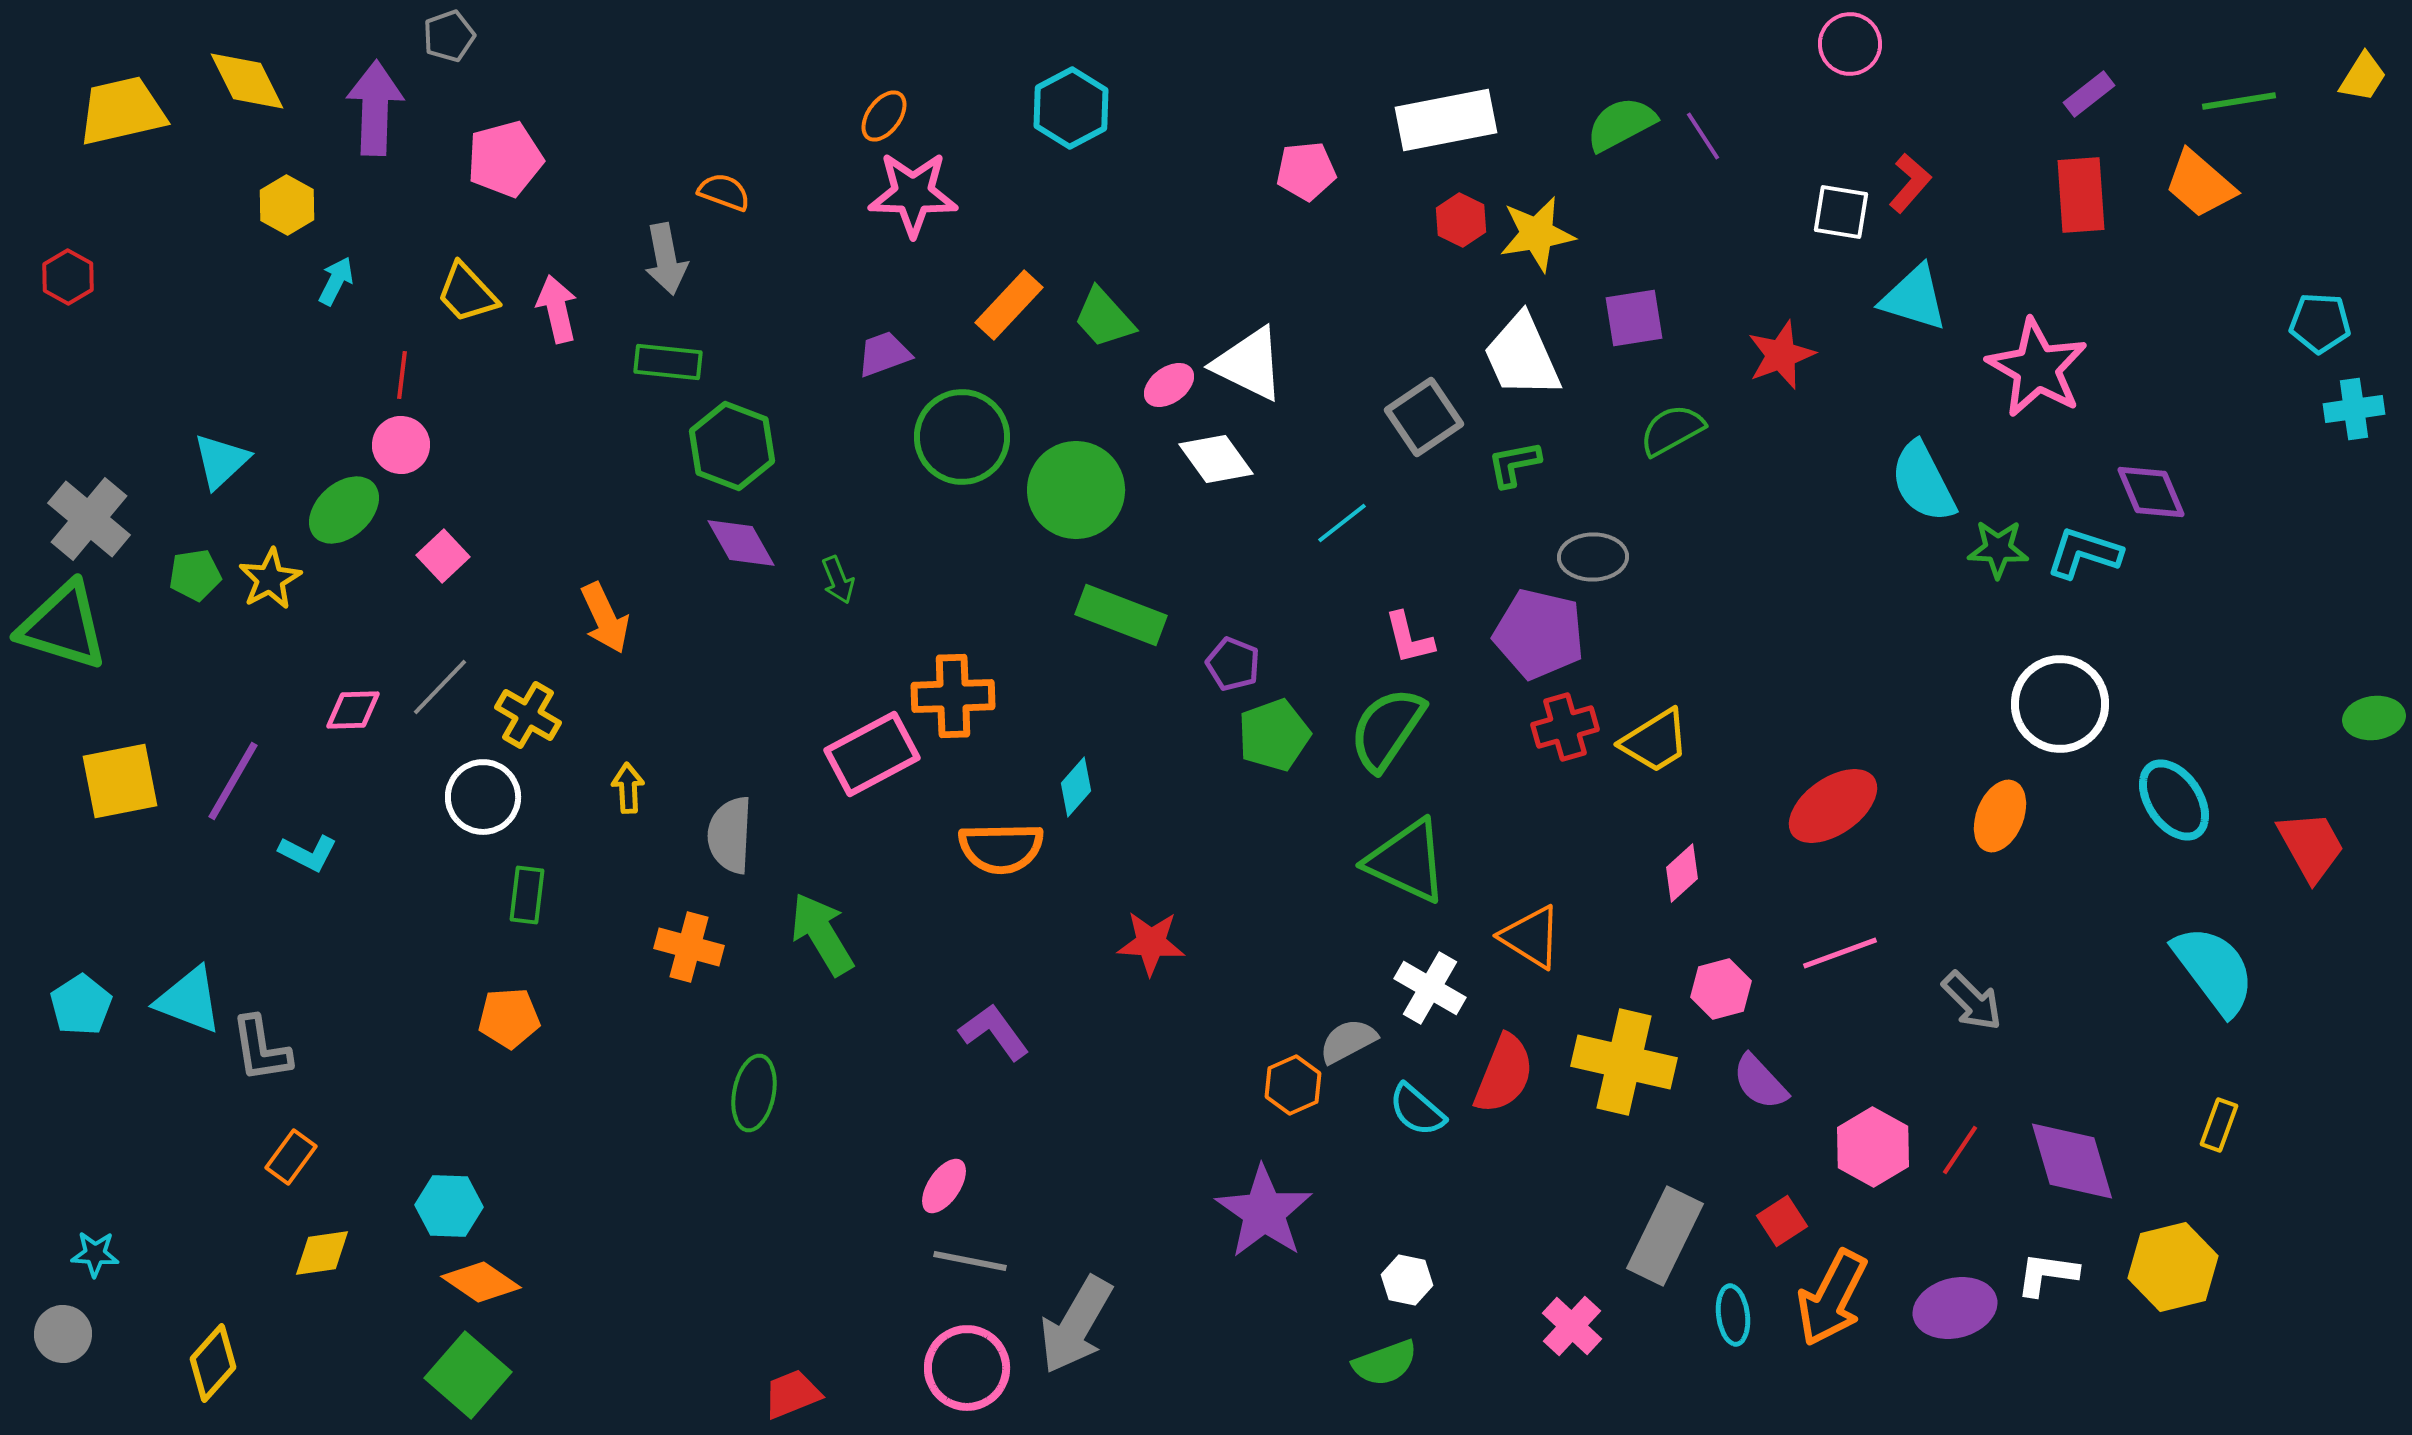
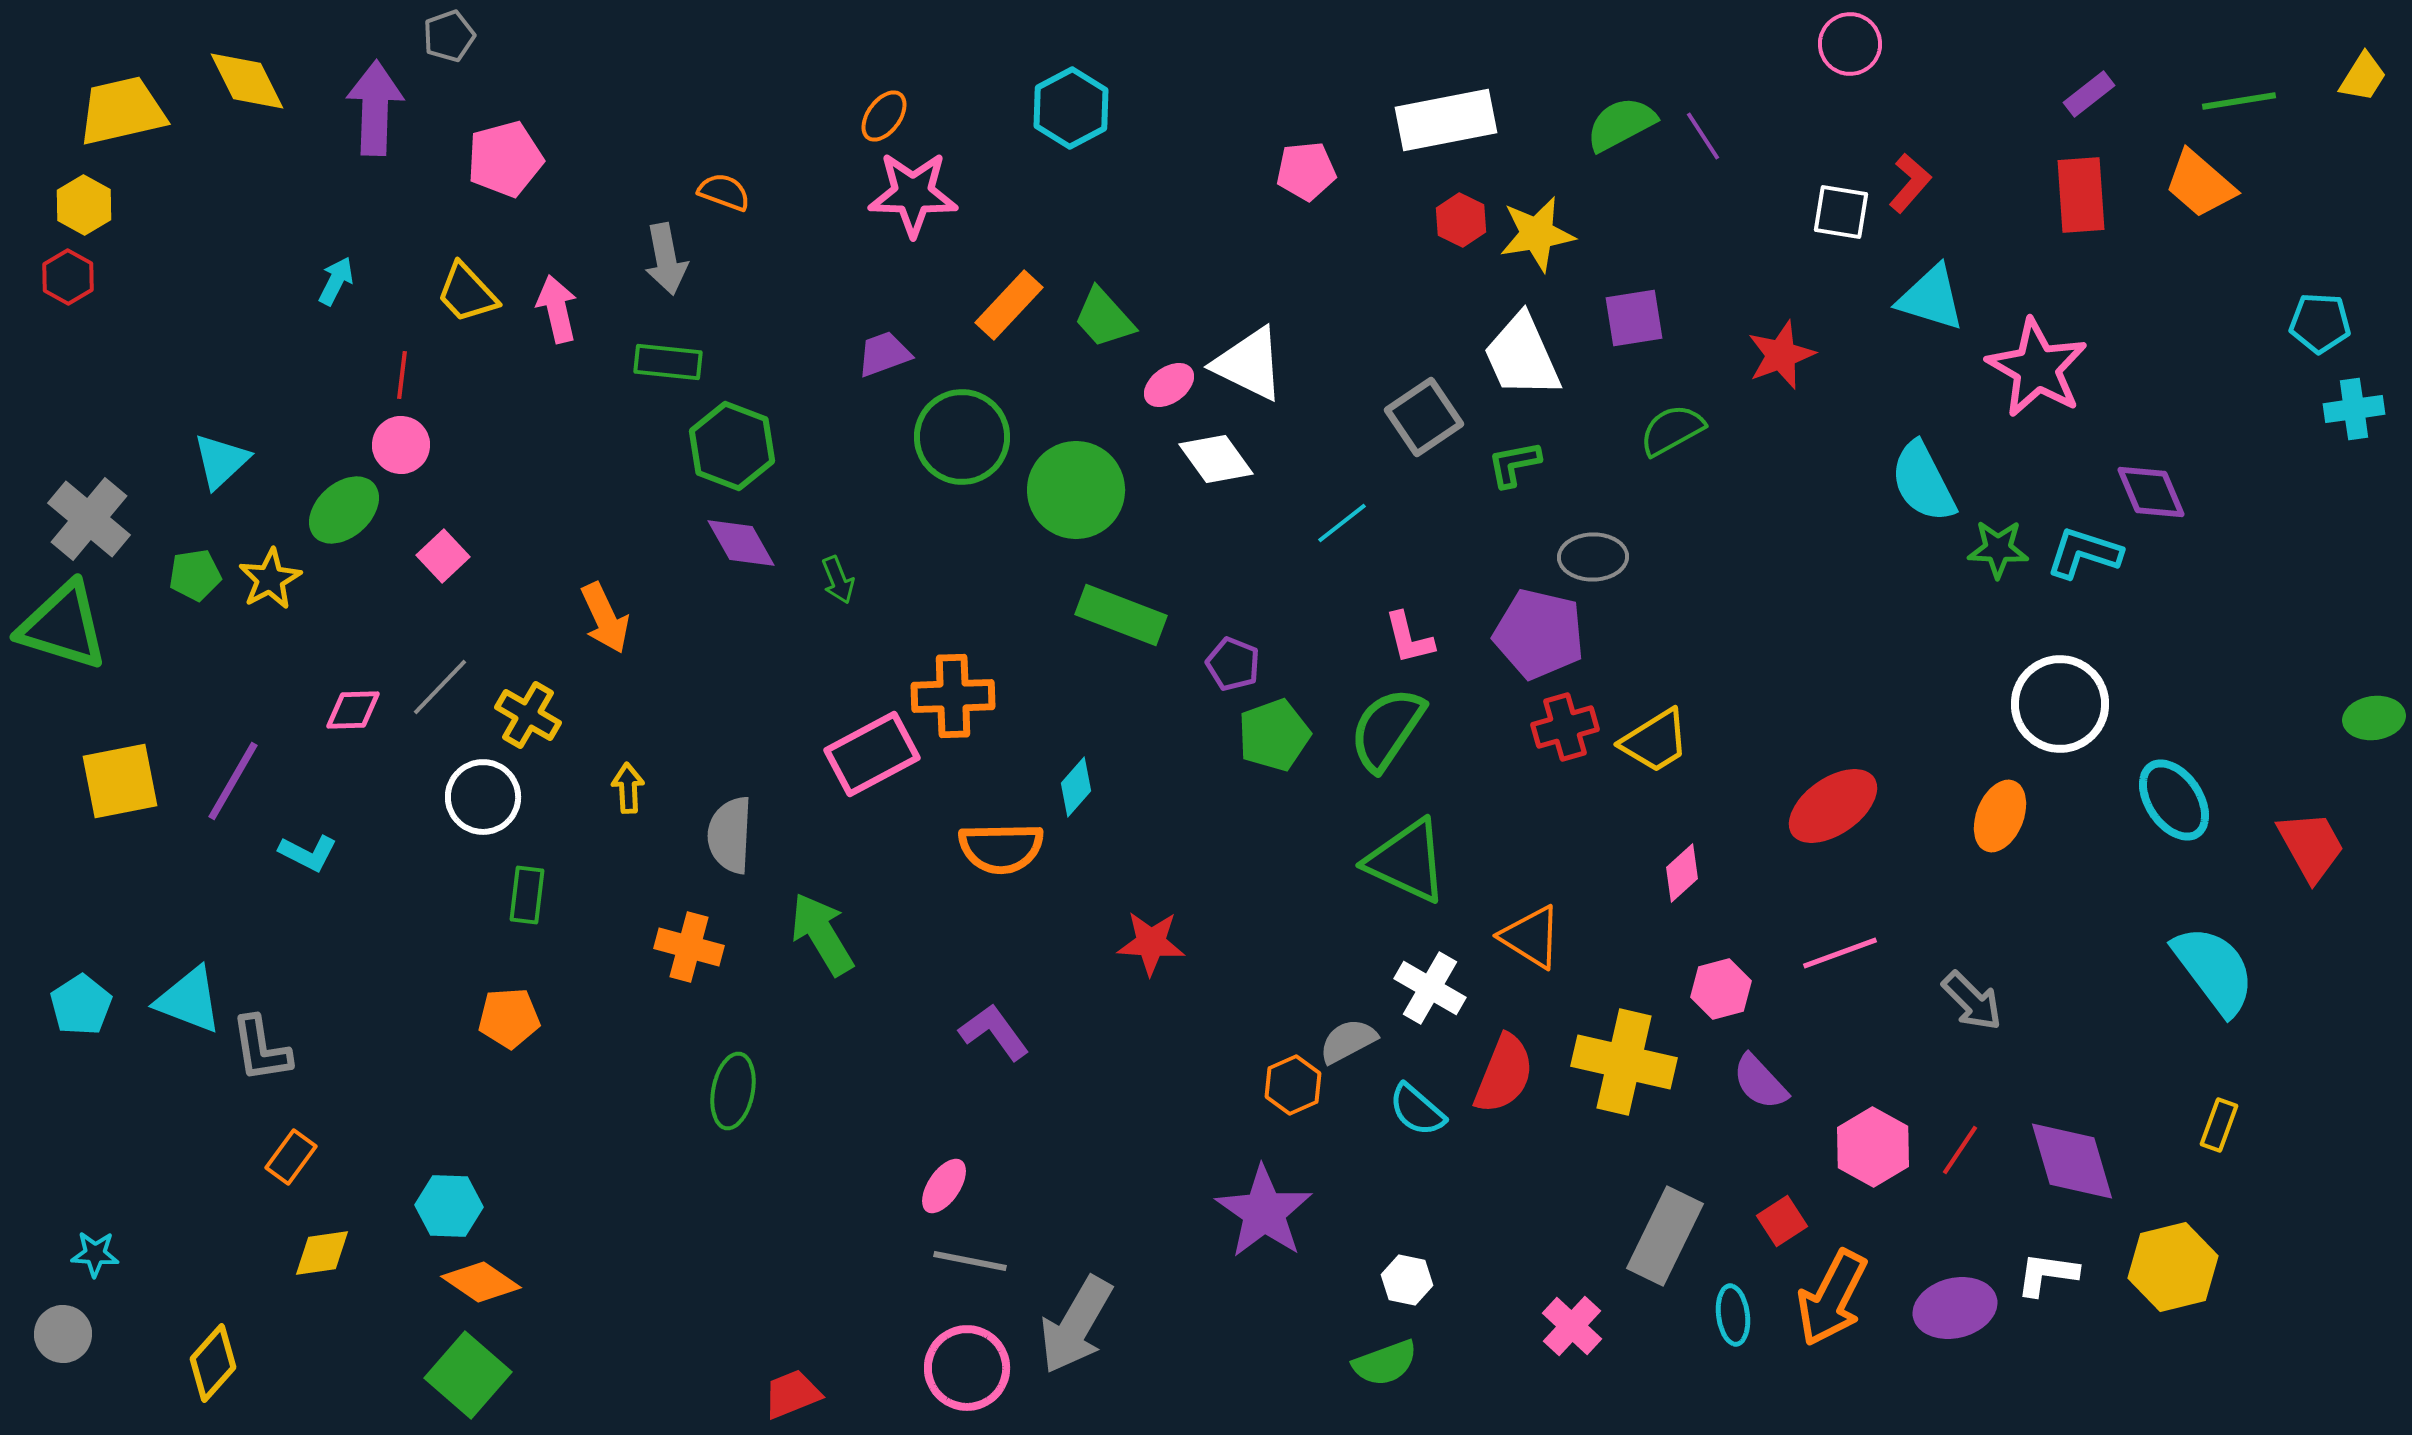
yellow hexagon at (287, 205): moved 203 px left
cyan triangle at (1914, 298): moved 17 px right
green ellipse at (754, 1093): moved 21 px left, 2 px up
